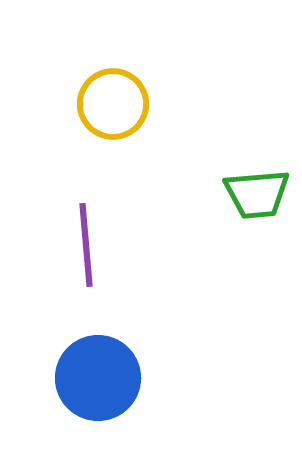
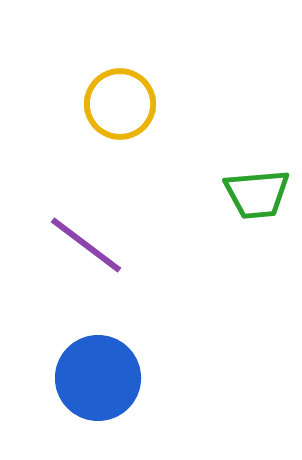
yellow circle: moved 7 px right
purple line: rotated 48 degrees counterclockwise
